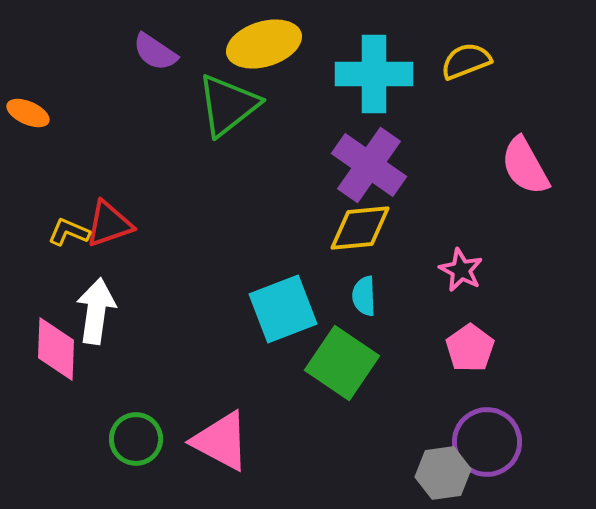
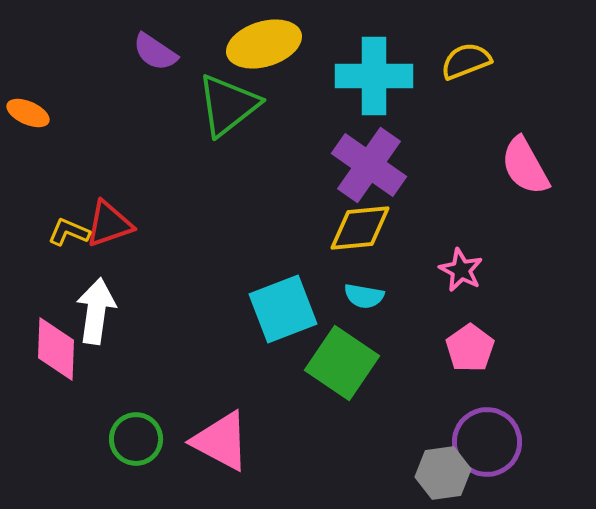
cyan cross: moved 2 px down
cyan semicircle: rotated 78 degrees counterclockwise
